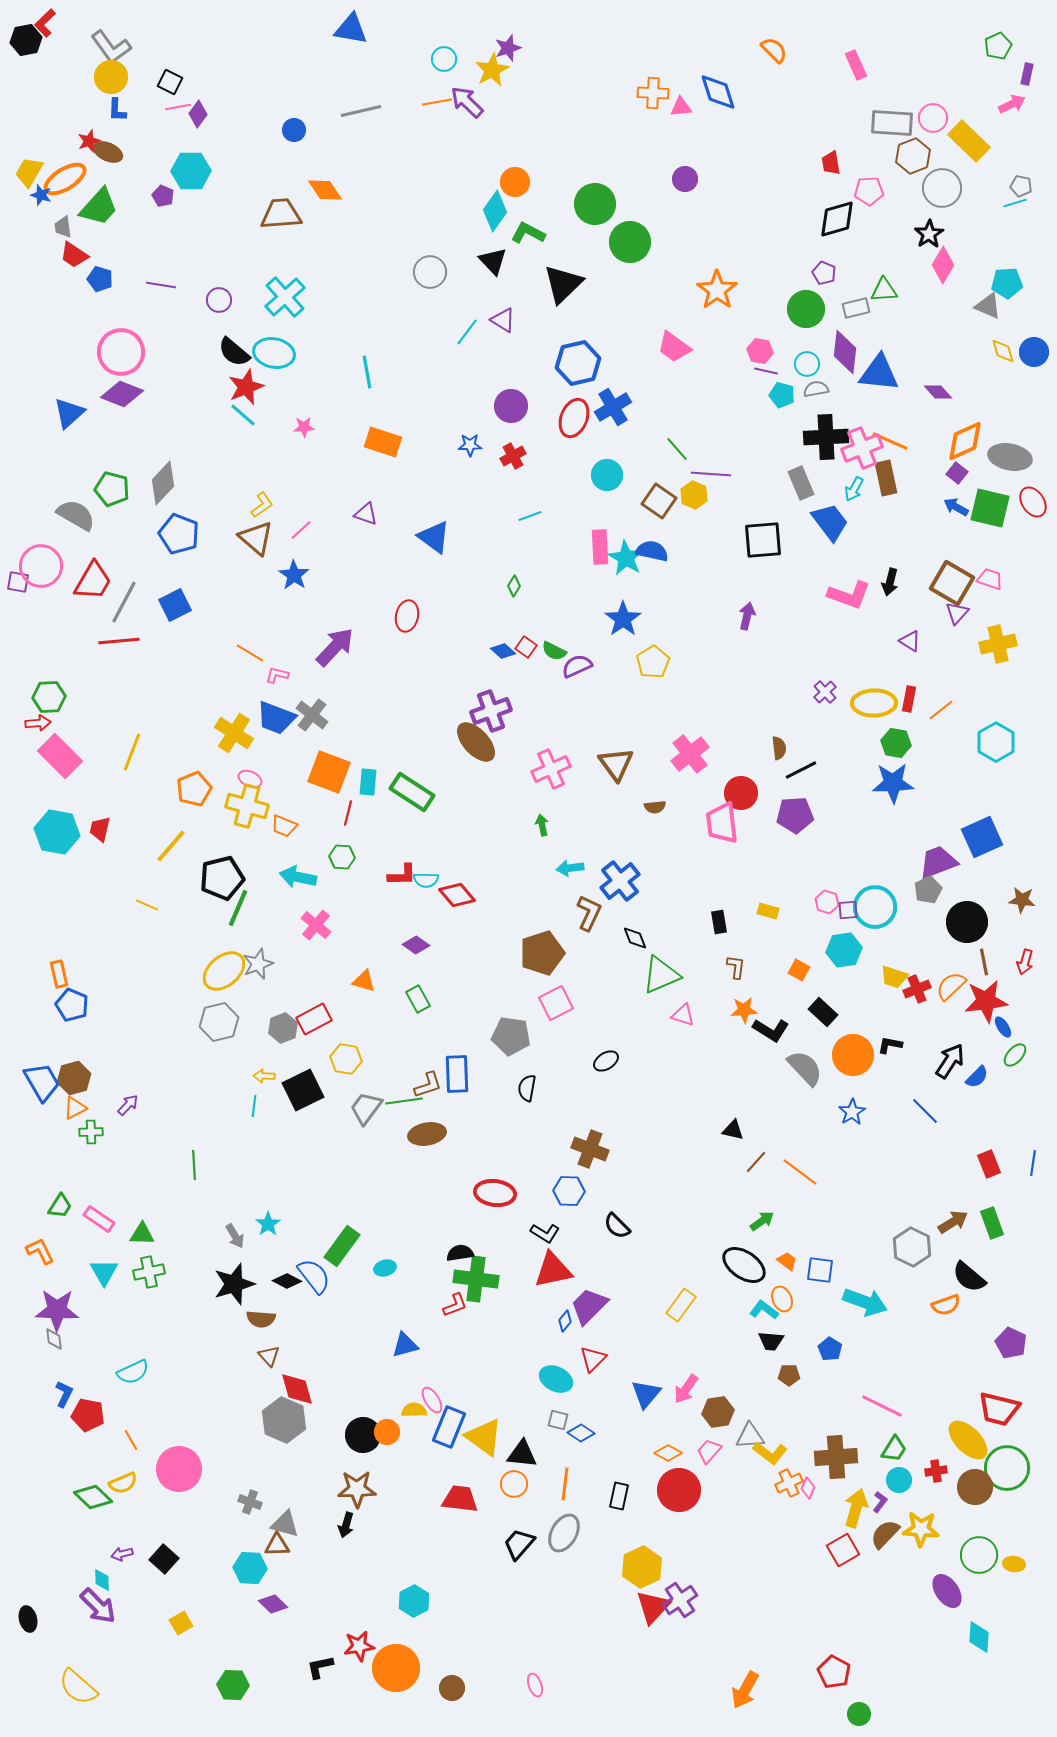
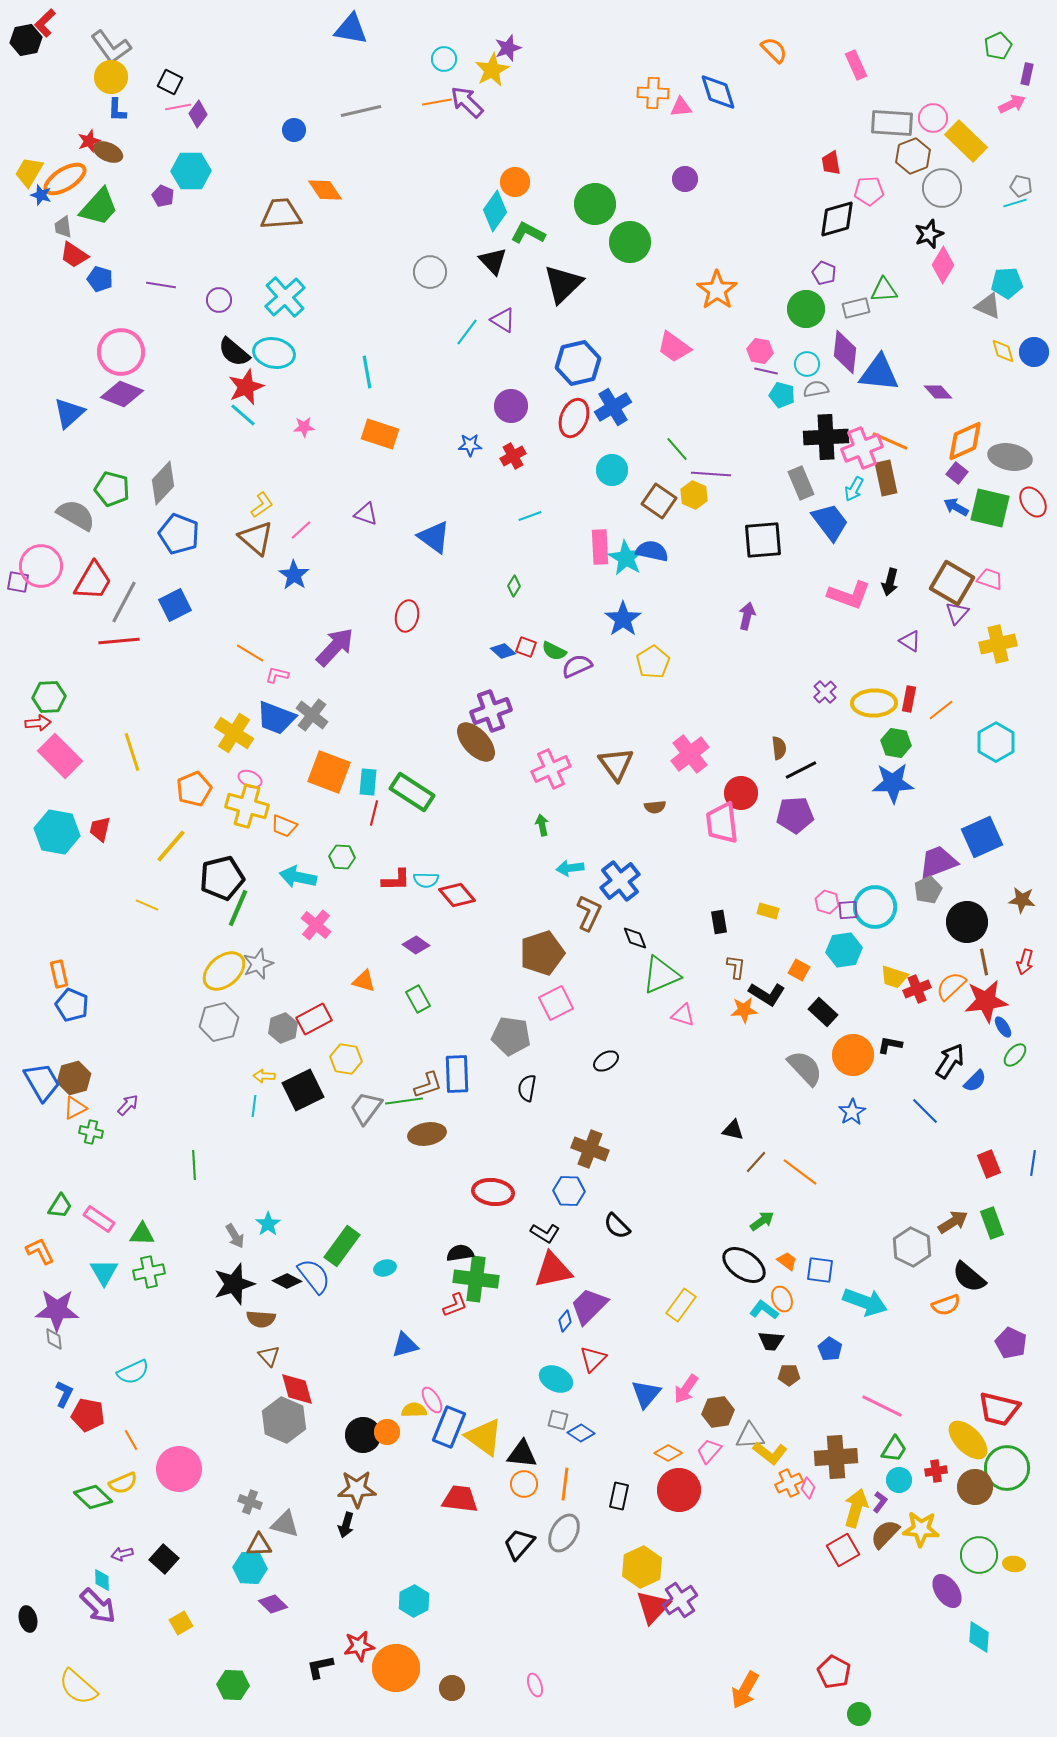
yellow rectangle at (969, 141): moved 3 px left
black star at (929, 234): rotated 12 degrees clockwise
orange rectangle at (383, 442): moved 3 px left, 8 px up
cyan circle at (607, 475): moved 5 px right, 5 px up
red square at (526, 647): rotated 15 degrees counterclockwise
yellow line at (132, 752): rotated 39 degrees counterclockwise
red line at (348, 813): moved 26 px right
red L-shape at (402, 875): moved 6 px left, 5 px down
black L-shape at (771, 1030): moved 4 px left, 36 px up
blue semicircle at (977, 1077): moved 2 px left, 4 px down
green cross at (91, 1132): rotated 15 degrees clockwise
red ellipse at (495, 1193): moved 2 px left, 1 px up
orange circle at (514, 1484): moved 10 px right
brown triangle at (277, 1545): moved 18 px left
